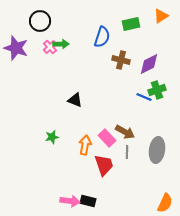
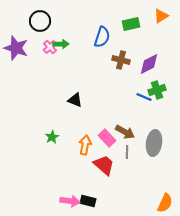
green star: rotated 16 degrees counterclockwise
gray ellipse: moved 3 px left, 7 px up
red trapezoid: rotated 30 degrees counterclockwise
